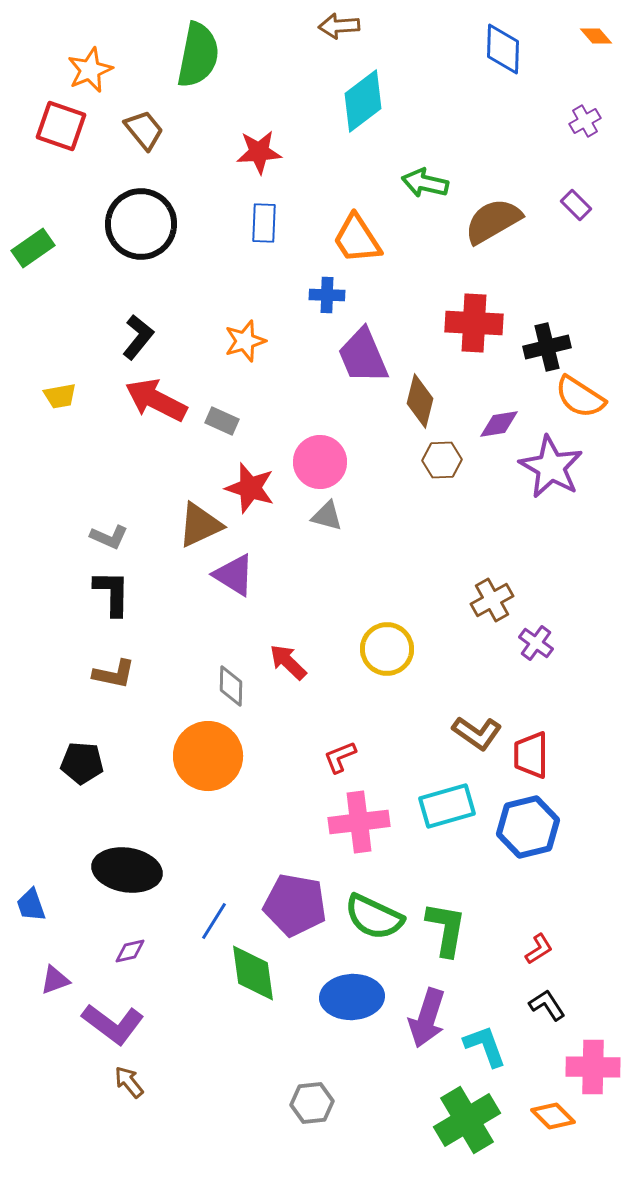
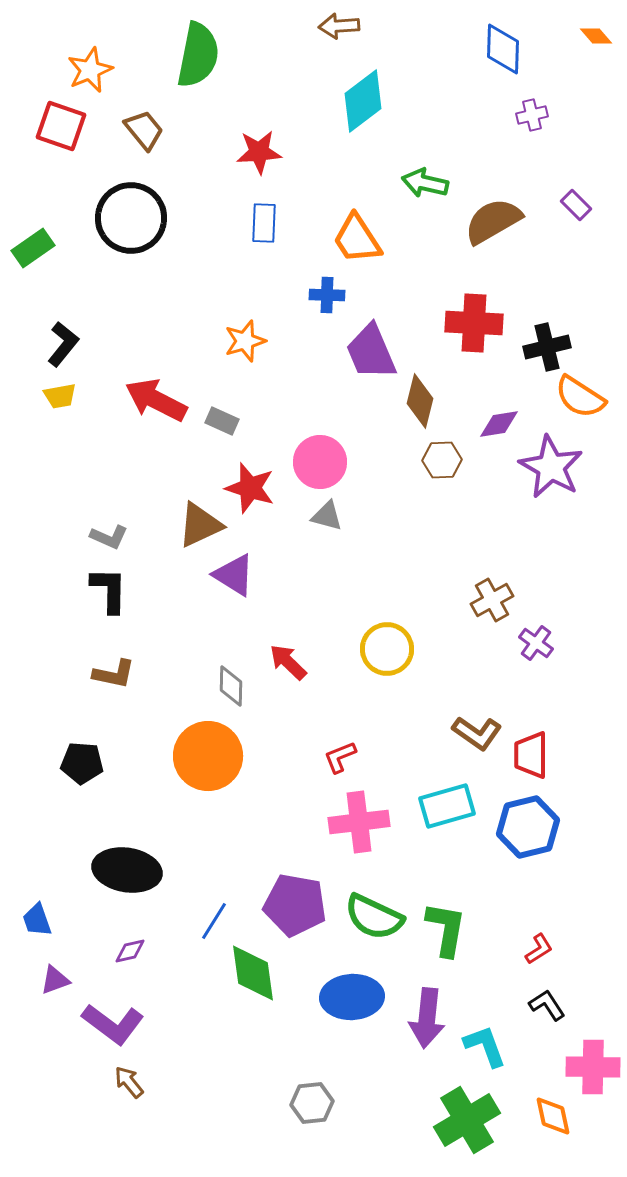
purple cross at (585, 121): moved 53 px left, 6 px up; rotated 16 degrees clockwise
black circle at (141, 224): moved 10 px left, 6 px up
black L-shape at (138, 337): moved 75 px left, 7 px down
purple trapezoid at (363, 356): moved 8 px right, 4 px up
black L-shape at (112, 593): moved 3 px left, 3 px up
blue trapezoid at (31, 905): moved 6 px right, 15 px down
purple arrow at (427, 1018): rotated 12 degrees counterclockwise
orange diamond at (553, 1116): rotated 33 degrees clockwise
